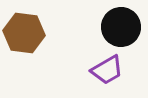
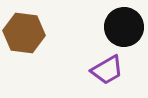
black circle: moved 3 px right
